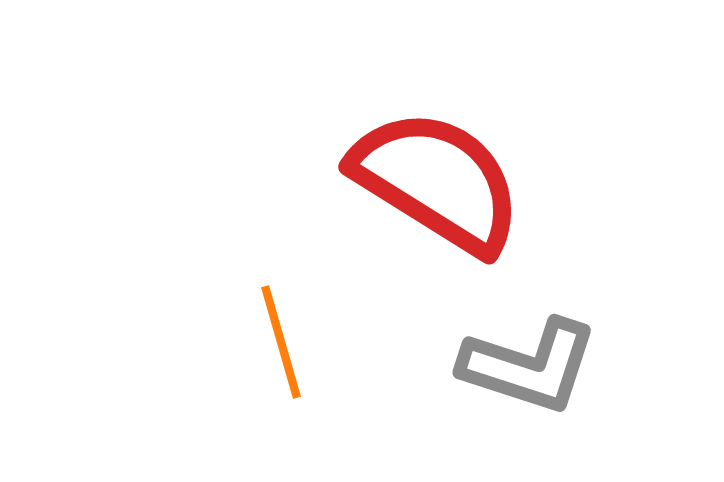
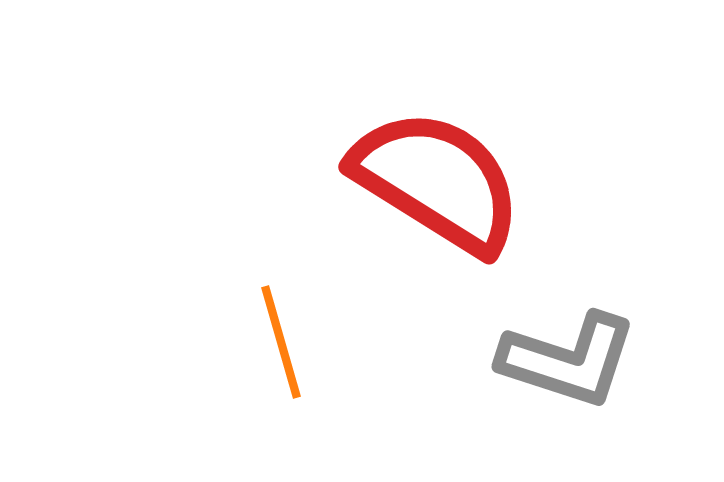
gray L-shape: moved 39 px right, 6 px up
